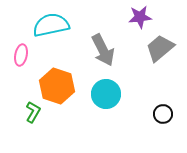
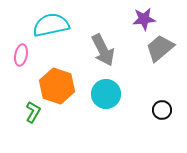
purple star: moved 4 px right, 2 px down
black circle: moved 1 px left, 4 px up
